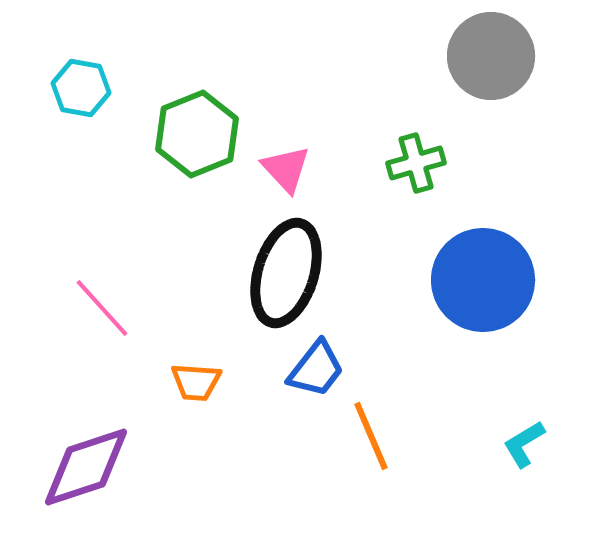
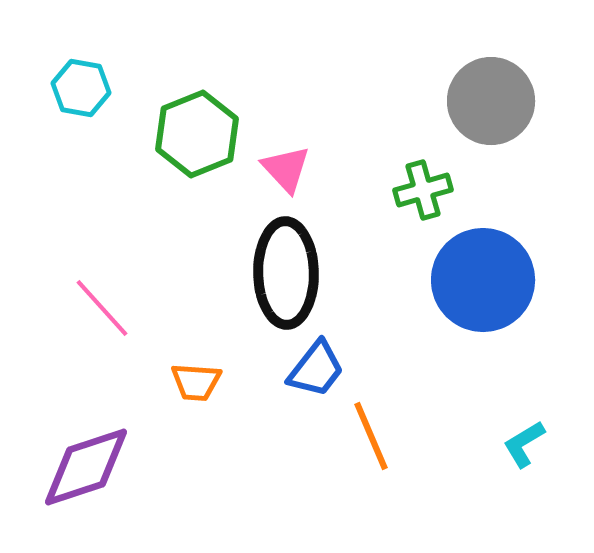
gray circle: moved 45 px down
green cross: moved 7 px right, 27 px down
black ellipse: rotated 18 degrees counterclockwise
